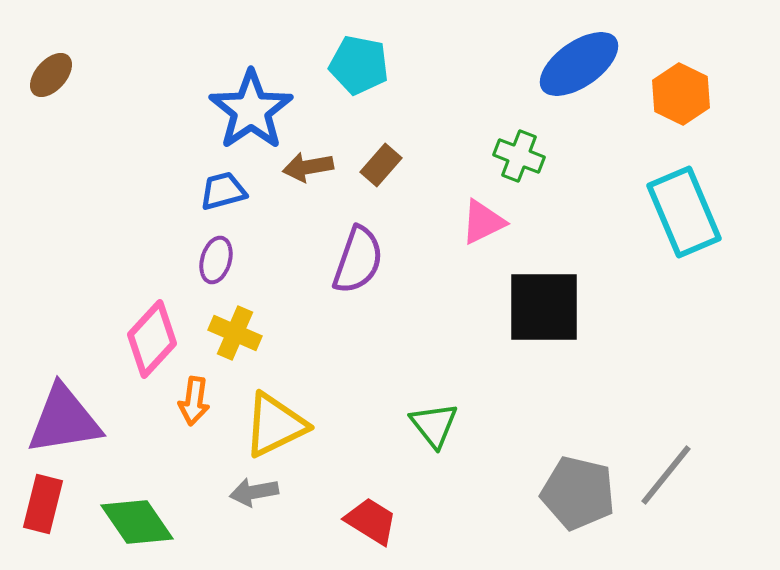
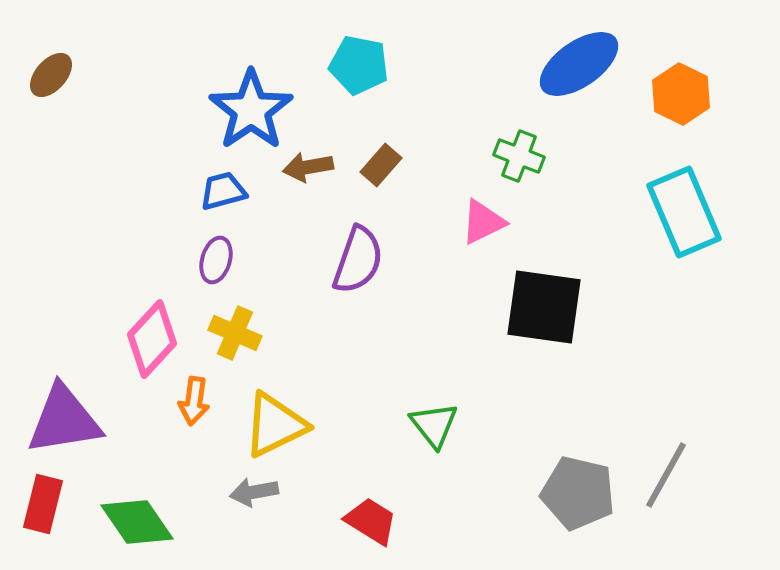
black square: rotated 8 degrees clockwise
gray line: rotated 10 degrees counterclockwise
